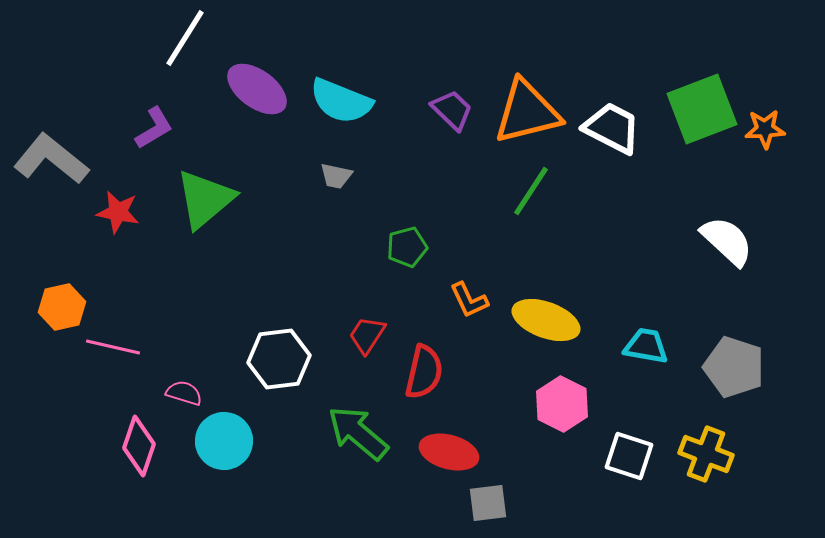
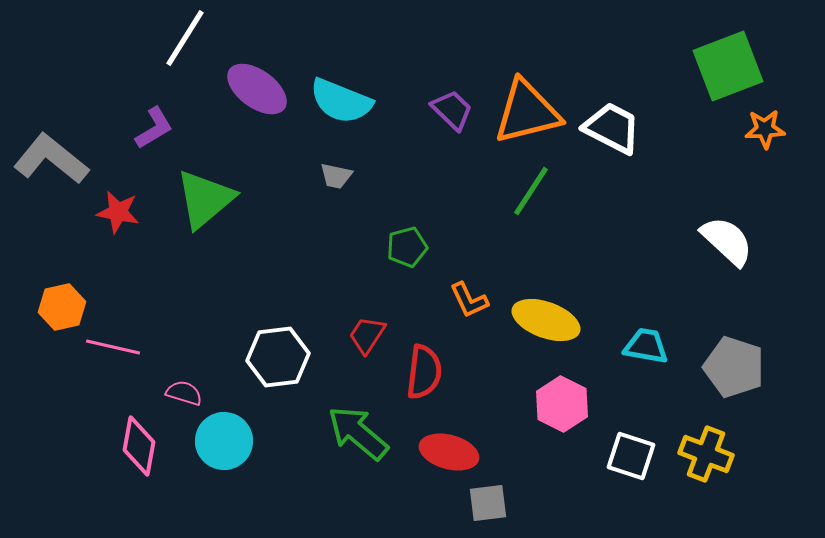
green square: moved 26 px right, 43 px up
white hexagon: moved 1 px left, 2 px up
red semicircle: rotated 6 degrees counterclockwise
pink diamond: rotated 8 degrees counterclockwise
white square: moved 2 px right
